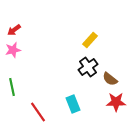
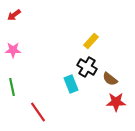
red arrow: moved 15 px up
yellow rectangle: moved 1 px right, 1 px down
pink star: rotated 14 degrees clockwise
black cross: moved 1 px left; rotated 24 degrees counterclockwise
cyan rectangle: moved 2 px left, 20 px up
